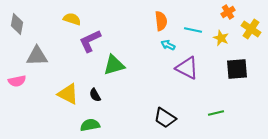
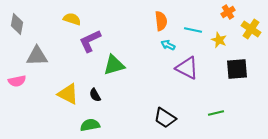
yellow star: moved 2 px left, 2 px down
